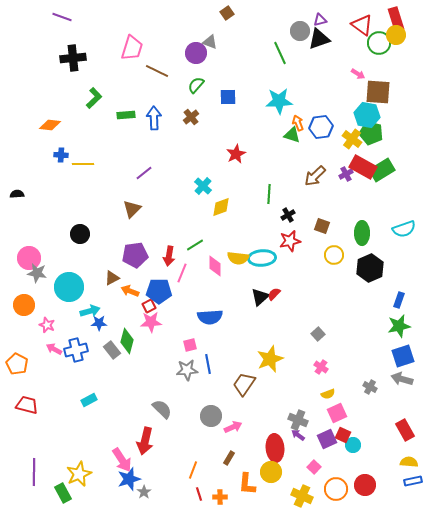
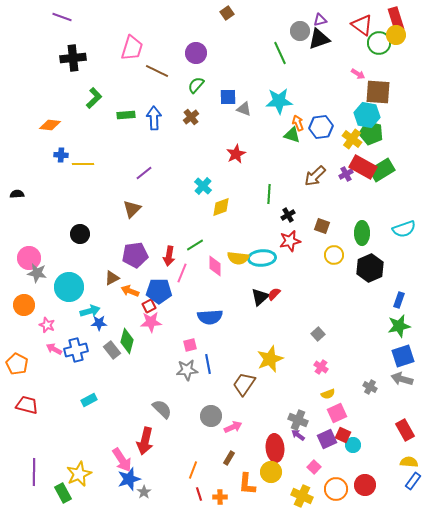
gray triangle at (210, 42): moved 34 px right, 67 px down
blue rectangle at (413, 481): rotated 42 degrees counterclockwise
